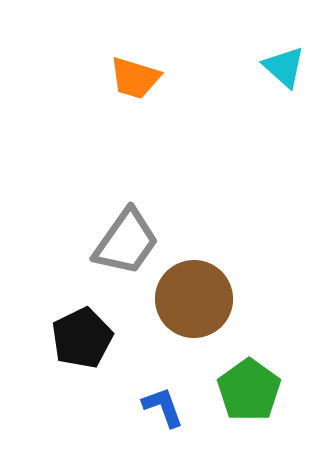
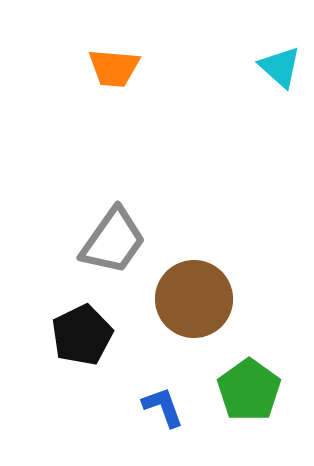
cyan triangle: moved 4 px left
orange trapezoid: moved 21 px left, 10 px up; rotated 12 degrees counterclockwise
gray trapezoid: moved 13 px left, 1 px up
black pentagon: moved 3 px up
